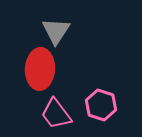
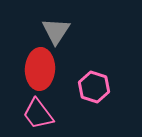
pink hexagon: moved 7 px left, 18 px up
pink trapezoid: moved 18 px left
